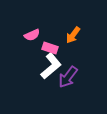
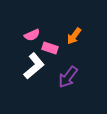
orange arrow: moved 1 px right, 1 px down
white L-shape: moved 17 px left
